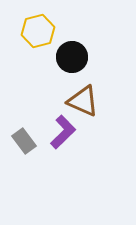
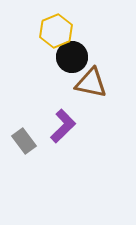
yellow hexagon: moved 18 px right; rotated 8 degrees counterclockwise
brown triangle: moved 8 px right, 18 px up; rotated 12 degrees counterclockwise
purple L-shape: moved 6 px up
